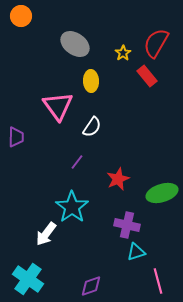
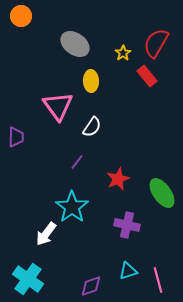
green ellipse: rotated 72 degrees clockwise
cyan triangle: moved 8 px left, 19 px down
pink line: moved 1 px up
